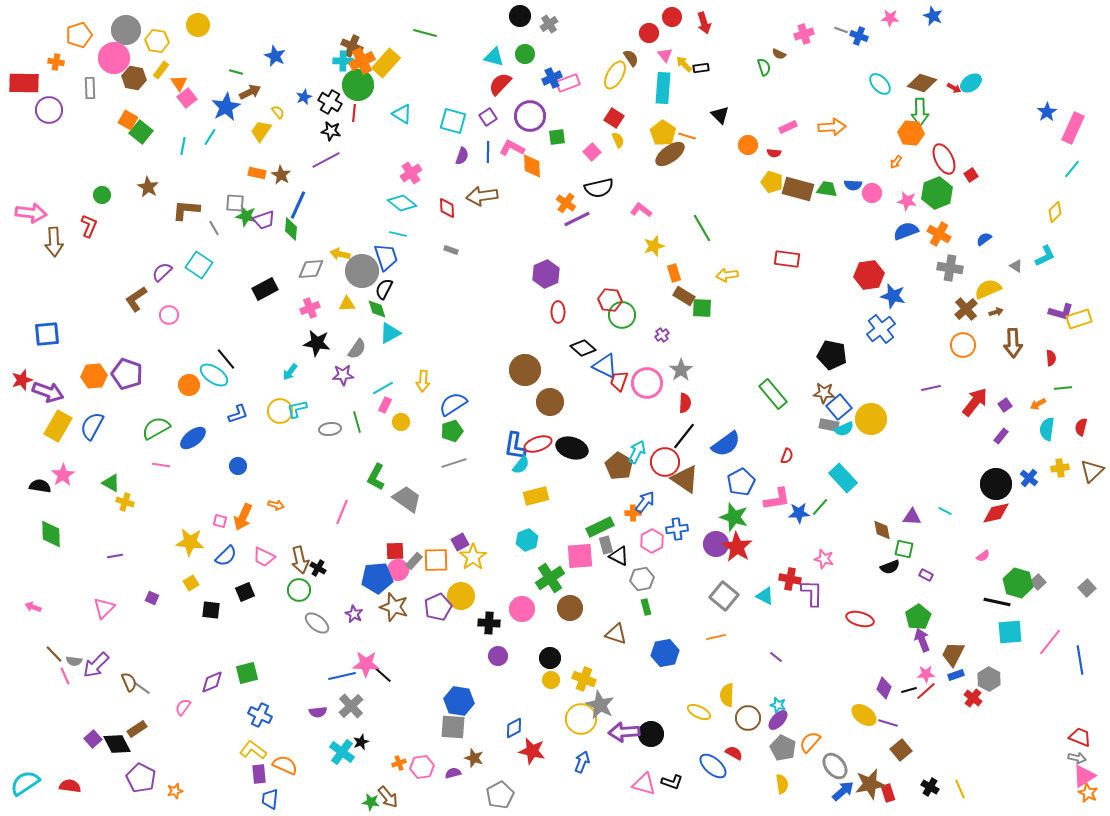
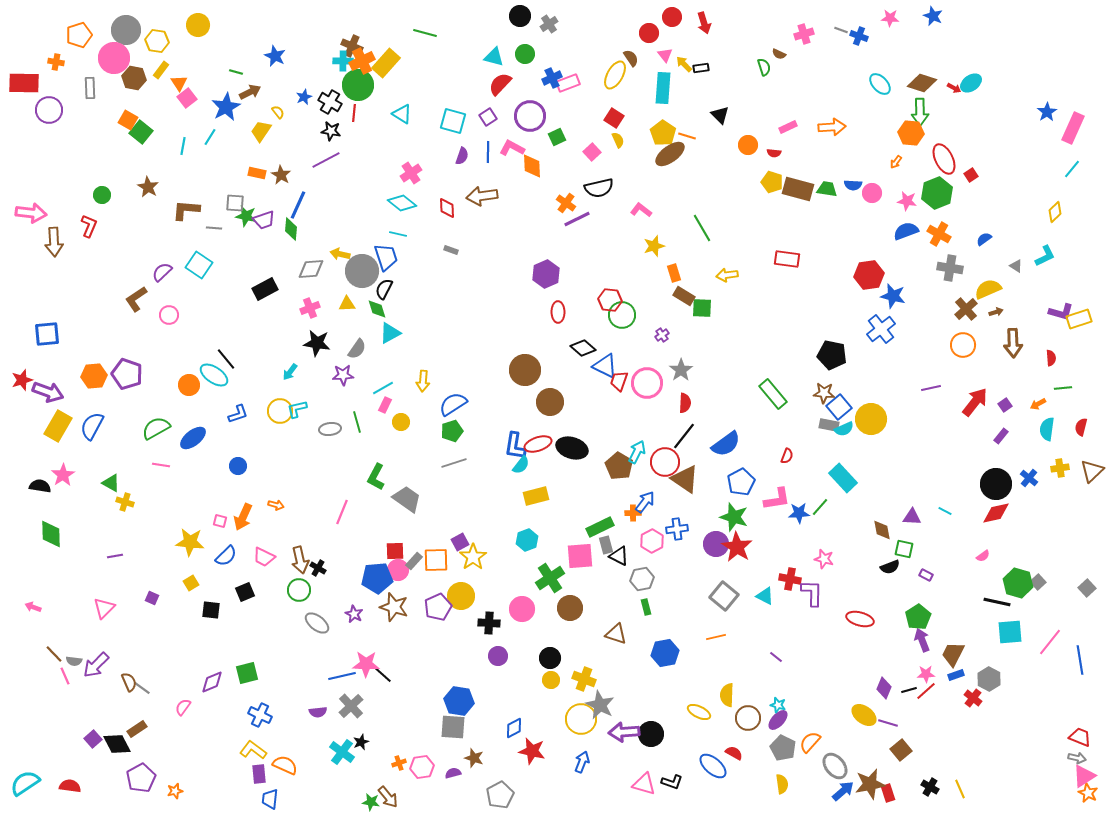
green square at (557, 137): rotated 18 degrees counterclockwise
gray line at (214, 228): rotated 56 degrees counterclockwise
purple pentagon at (141, 778): rotated 16 degrees clockwise
